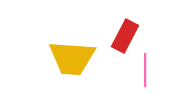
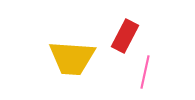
pink line: moved 2 px down; rotated 12 degrees clockwise
